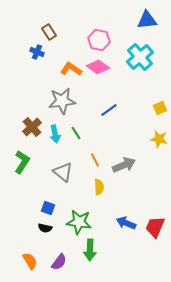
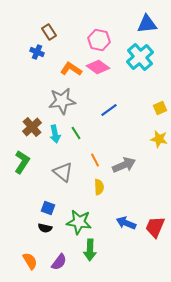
blue triangle: moved 4 px down
